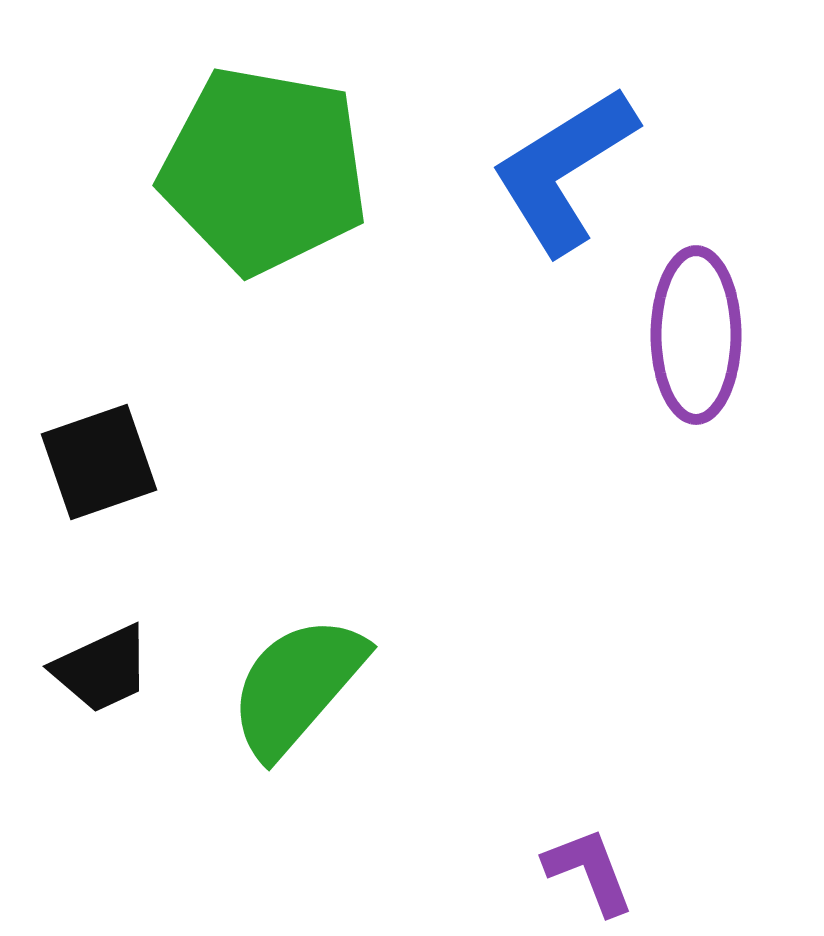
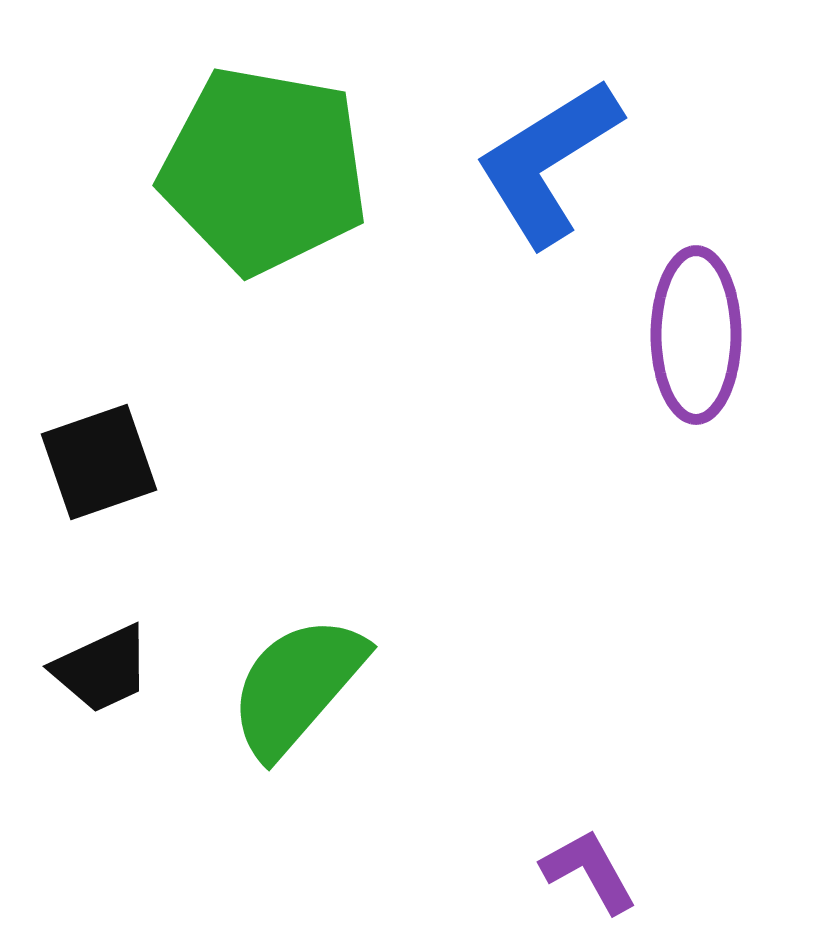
blue L-shape: moved 16 px left, 8 px up
purple L-shape: rotated 8 degrees counterclockwise
